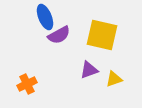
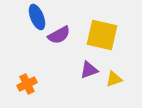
blue ellipse: moved 8 px left
